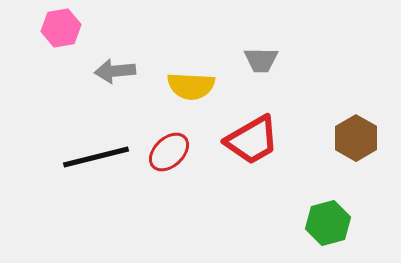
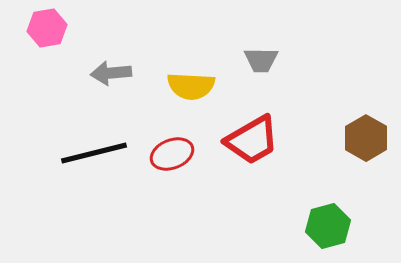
pink hexagon: moved 14 px left
gray arrow: moved 4 px left, 2 px down
brown hexagon: moved 10 px right
red ellipse: moved 3 px right, 2 px down; rotated 21 degrees clockwise
black line: moved 2 px left, 4 px up
green hexagon: moved 3 px down
